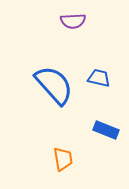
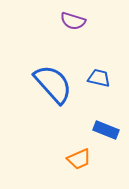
purple semicircle: rotated 20 degrees clockwise
blue semicircle: moved 1 px left, 1 px up
orange trapezoid: moved 16 px right; rotated 75 degrees clockwise
